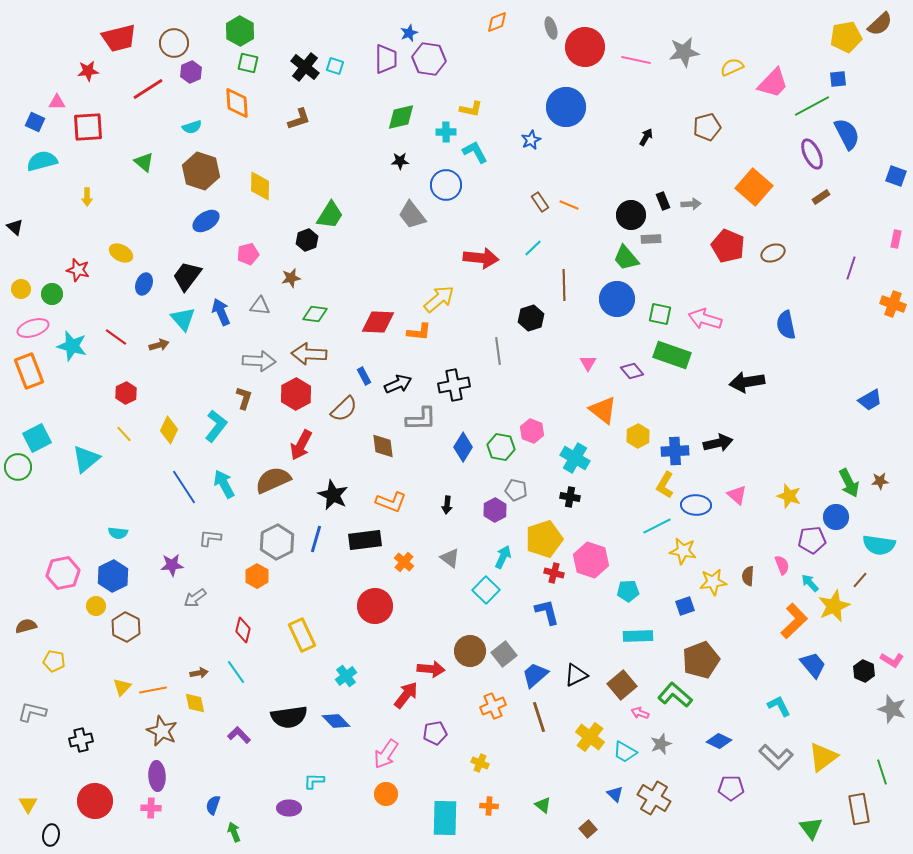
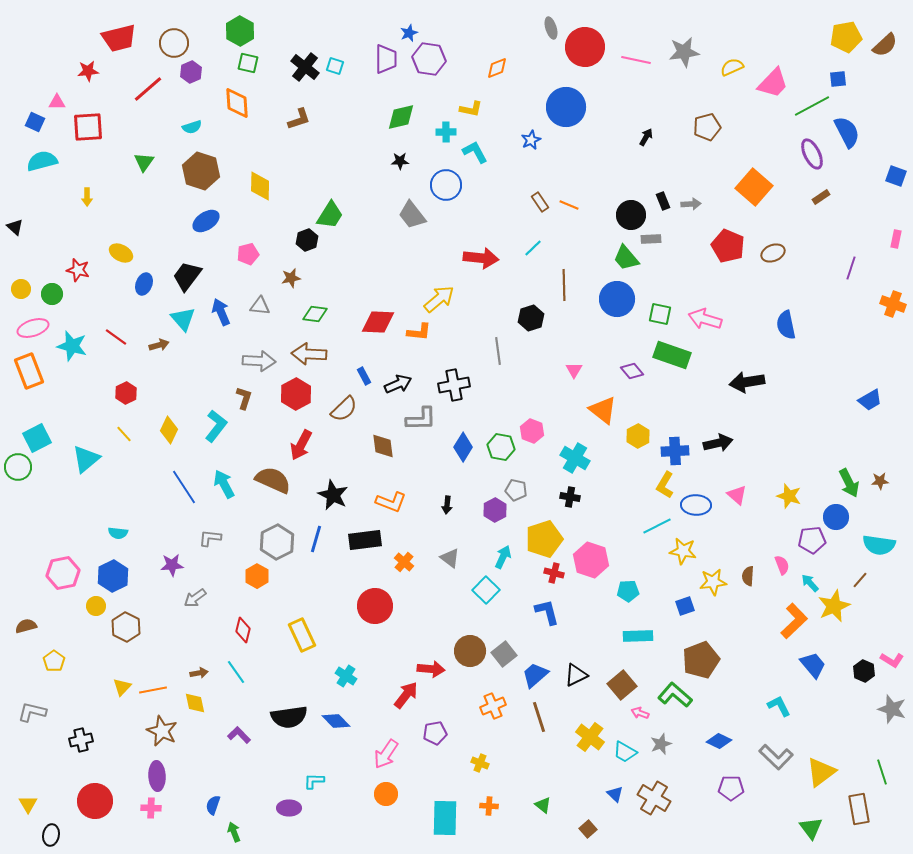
orange diamond at (497, 22): moved 46 px down
brown semicircle at (880, 24): moved 5 px right, 21 px down
red line at (148, 89): rotated 8 degrees counterclockwise
blue semicircle at (847, 134): moved 2 px up
green triangle at (144, 162): rotated 25 degrees clockwise
pink triangle at (588, 363): moved 14 px left, 7 px down
brown semicircle at (273, 480): rotated 48 degrees clockwise
yellow pentagon at (54, 661): rotated 25 degrees clockwise
cyan cross at (346, 676): rotated 20 degrees counterclockwise
yellow triangle at (823, 757): moved 2 px left, 15 px down
